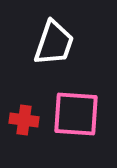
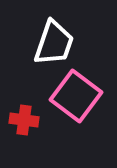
pink square: moved 18 px up; rotated 33 degrees clockwise
